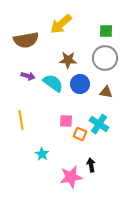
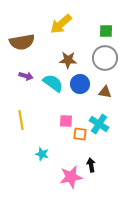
brown semicircle: moved 4 px left, 2 px down
purple arrow: moved 2 px left
brown triangle: moved 1 px left
orange square: rotated 16 degrees counterclockwise
cyan star: rotated 16 degrees counterclockwise
